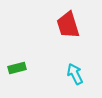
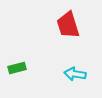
cyan arrow: rotated 55 degrees counterclockwise
